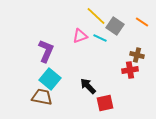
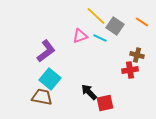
purple L-shape: rotated 30 degrees clockwise
black arrow: moved 1 px right, 6 px down
